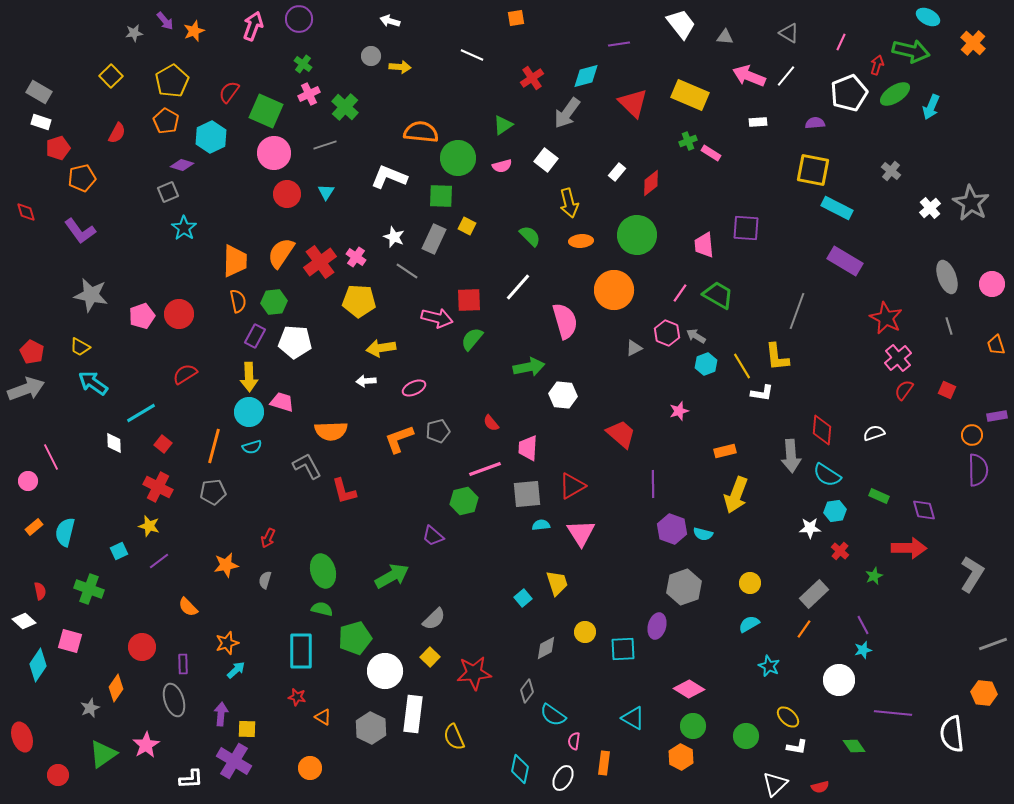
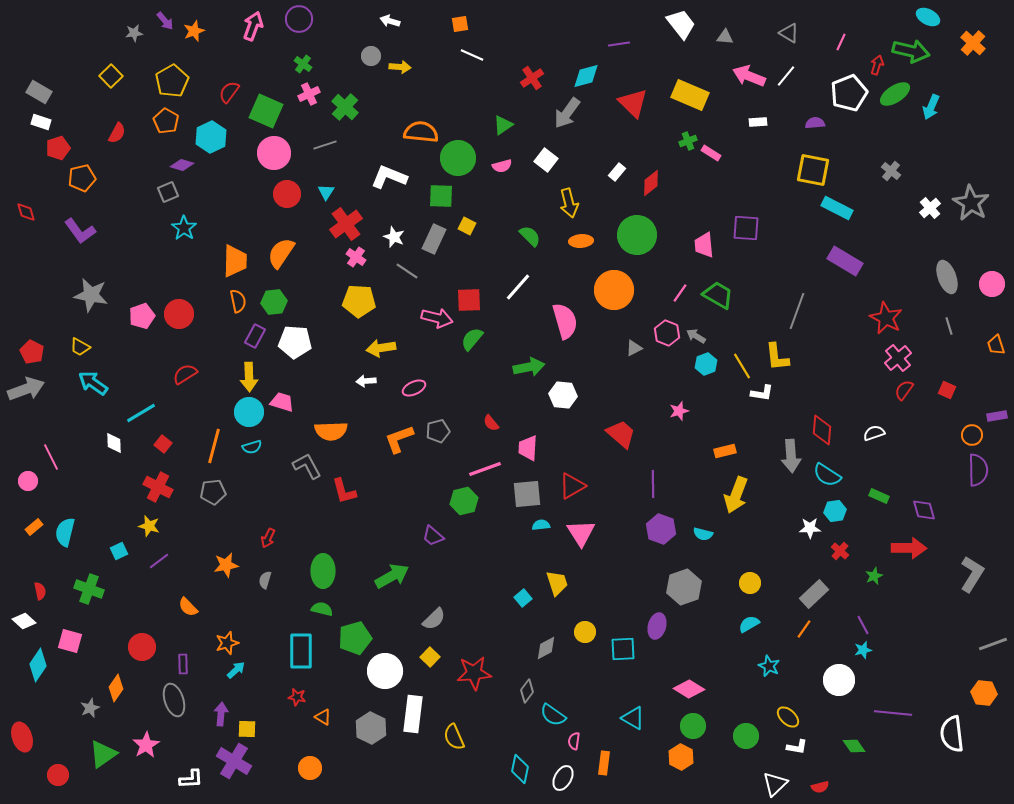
orange square at (516, 18): moved 56 px left, 6 px down
red cross at (320, 262): moved 26 px right, 38 px up
purple hexagon at (672, 529): moved 11 px left
green ellipse at (323, 571): rotated 16 degrees clockwise
